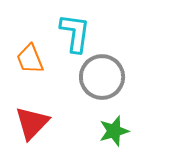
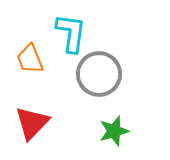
cyan L-shape: moved 4 px left
gray circle: moved 3 px left, 3 px up
